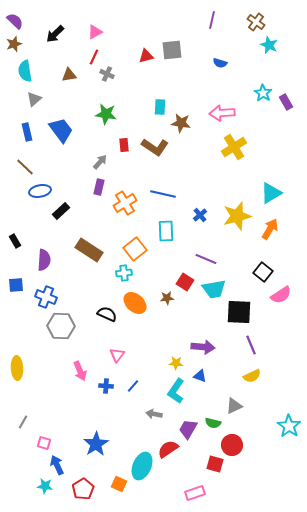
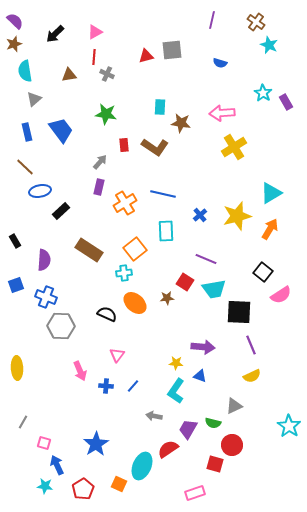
red line at (94, 57): rotated 21 degrees counterclockwise
blue square at (16, 285): rotated 14 degrees counterclockwise
gray arrow at (154, 414): moved 2 px down
